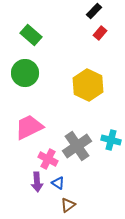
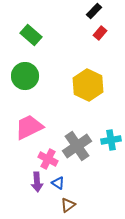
green circle: moved 3 px down
cyan cross: rotated 24 degrees counterclockwise
